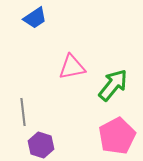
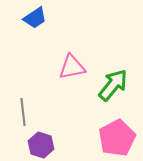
pink pentagon: moved 2 px down
